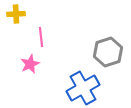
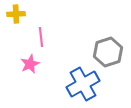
blue cross: moved 4 px up
